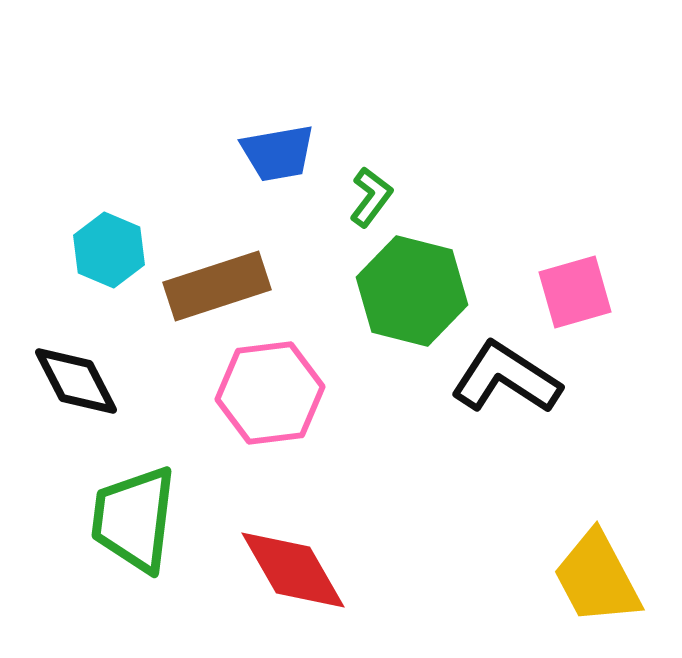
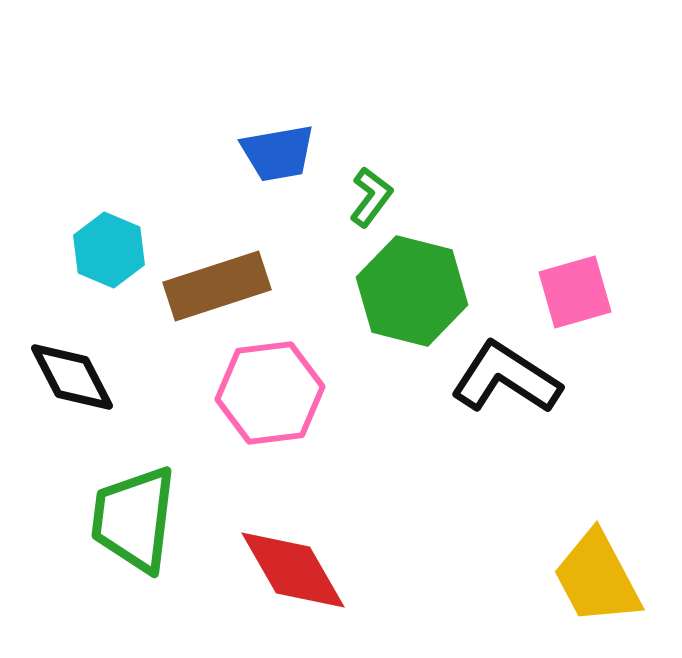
black diamond: moved 4 px left, 4 px up
